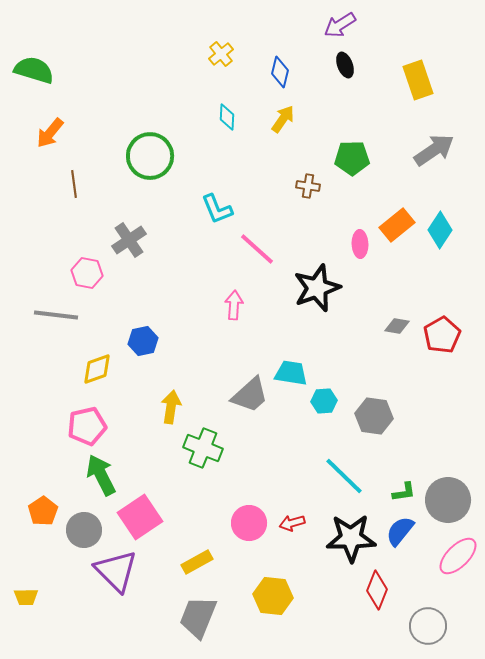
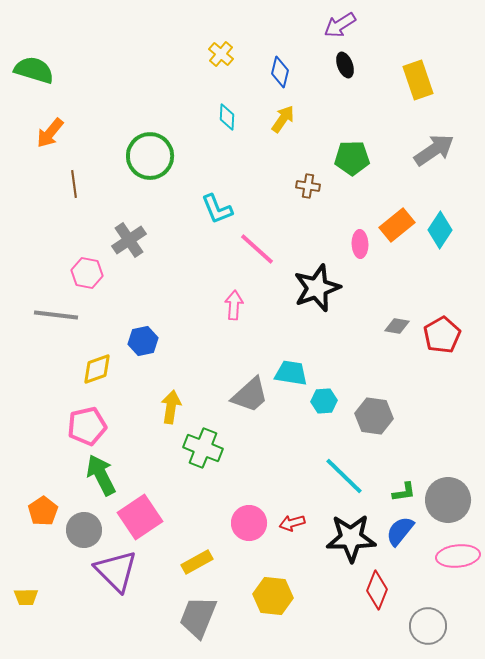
yellow cross at (221, 54): rotated 10 degrees counterclockwise
pink ellipse at (458, 556): rotated 39 degrees clockwise
